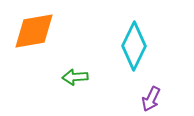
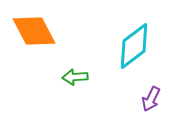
orange diamond: rotated 72 degrees clockwise
cyan diamond: rotated 27 degrees clockwise
